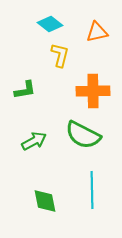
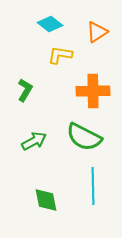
orange triangle: rotated 20 degrees counterclockwise
yellow L-shape: rotated 95 degrees counterclockwise
green L-shape: rotated 50 degrees counterclockwise
green semicircle: moved 1 px right, 2 px down
cyan line: moved 1 px right, 4 px up
green diamond: moved 1 px right, 1 px up
